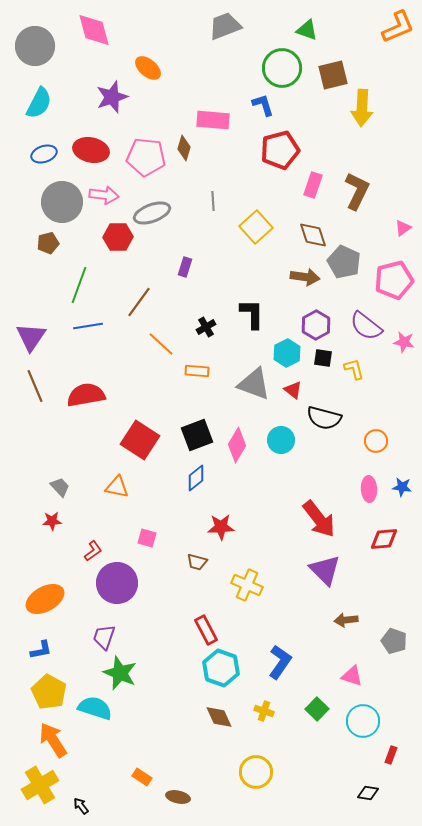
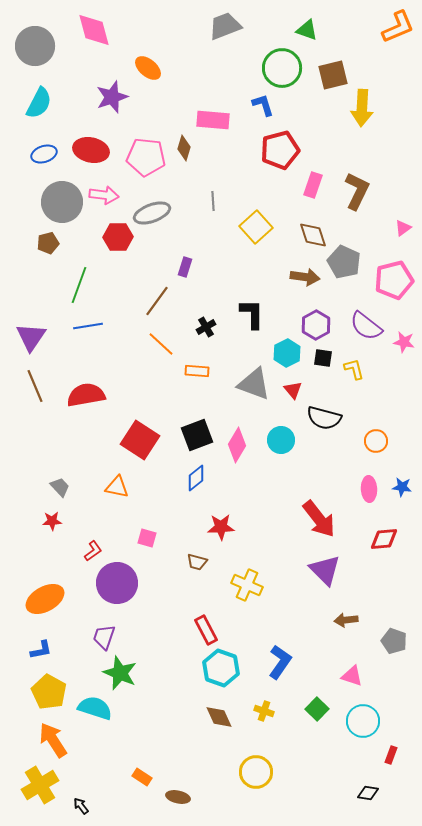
brown line at (139, 302): moved 18 px right, 1 px up
red triangle at (293, 390): rotated 12 degrees clockwise
